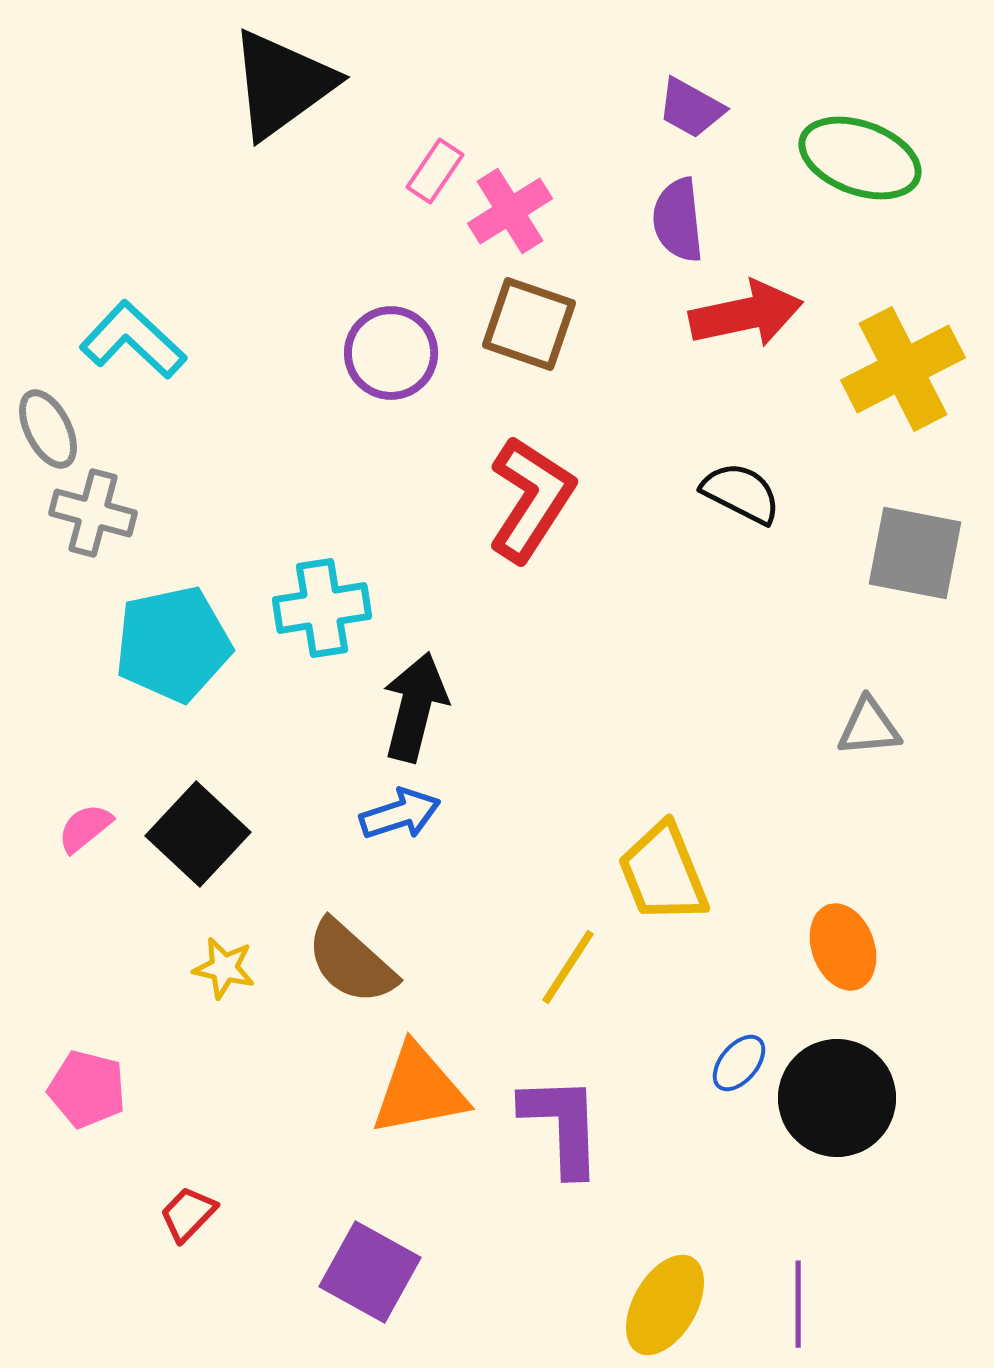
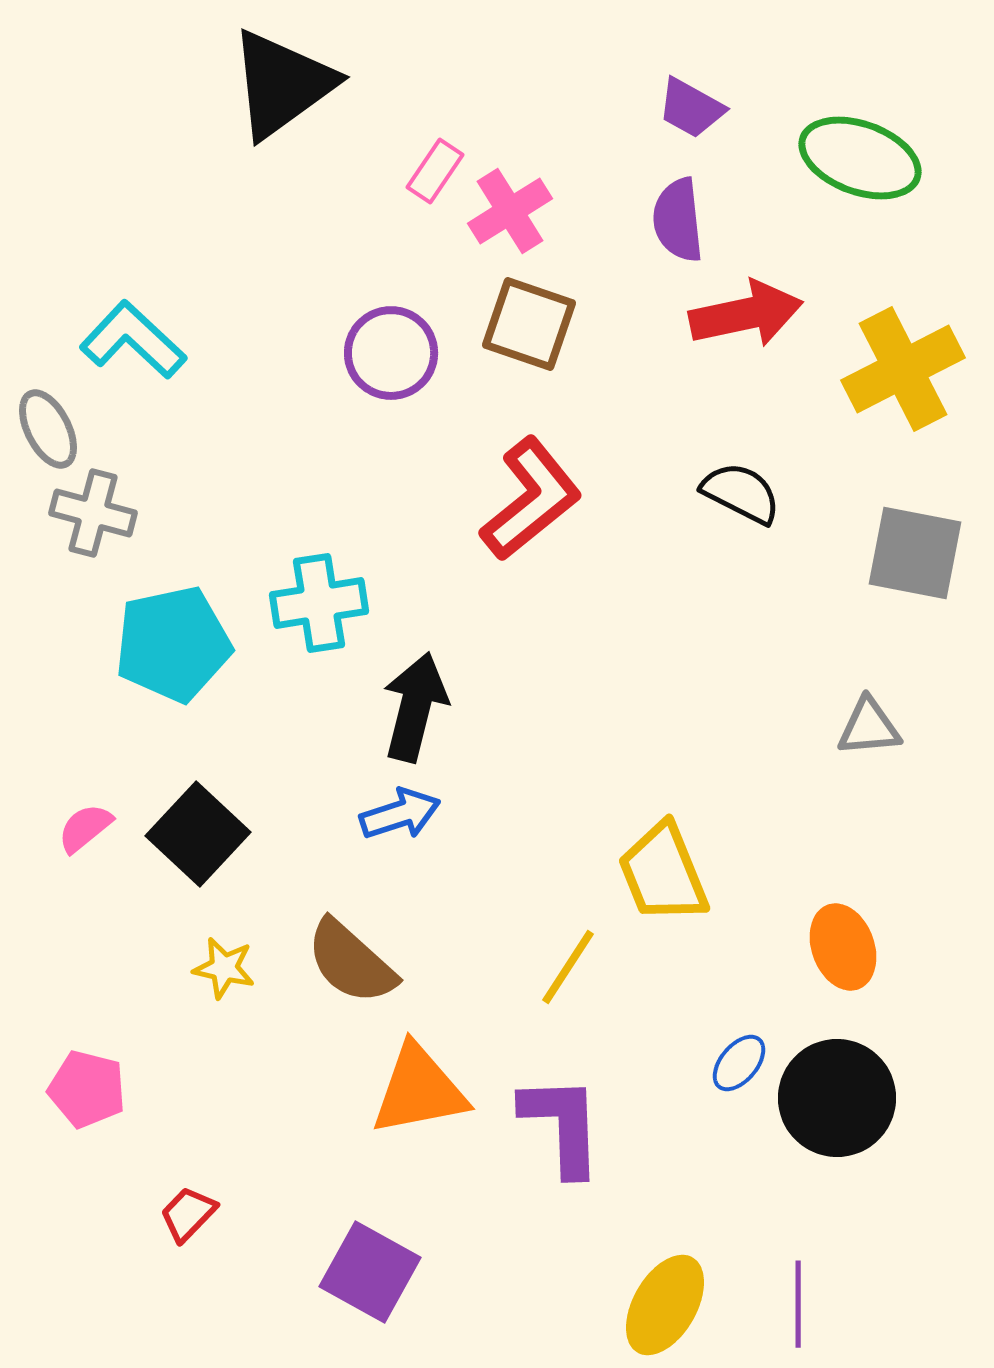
red L-shape: rotated 18 degrees clockwise
cyan cross: moved 3 px left, 5 px up
